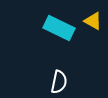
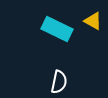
cyan rectangle: moved 2 px left, 1 px down
